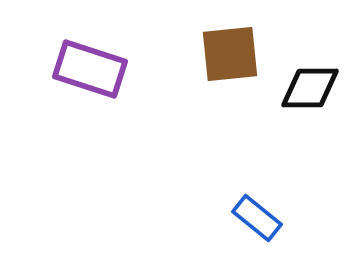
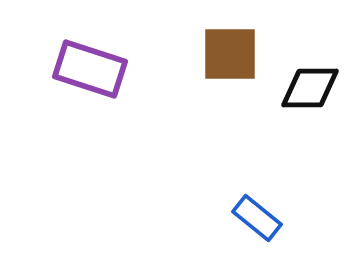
brown square: rotated 6 degrees clockwise
